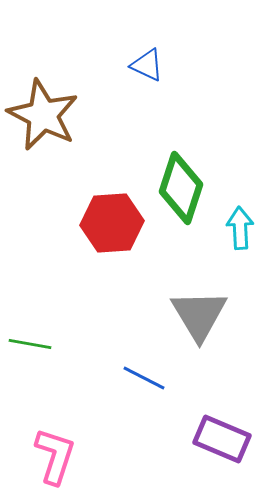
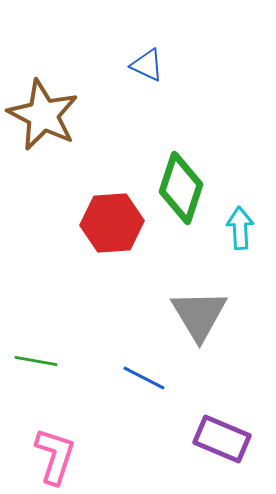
green line: moved 6 px right, 17 px down
